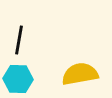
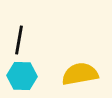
cyan hexagon: moved 4 px right, 3 px up
